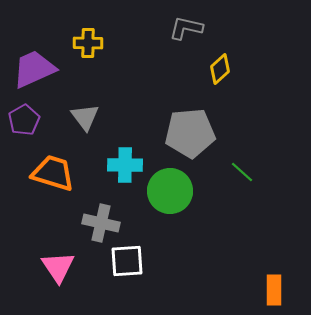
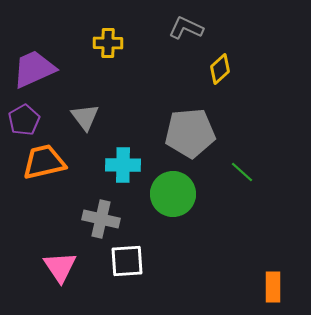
gray L-shape: rotated 12 degrees clockwise
yellow cross: moved 20 px right
cyan cross: moved 2 px left
orange trapezoid: moved 9 px left, 11 px up; rotated 30 degrees counterclockwise
green circle: moved 3 px right, 3 px down
gray cross: moved 4 px up
pink triangle: moved 2 px right
orange rectangle: moved 1 px left, 3 px up
